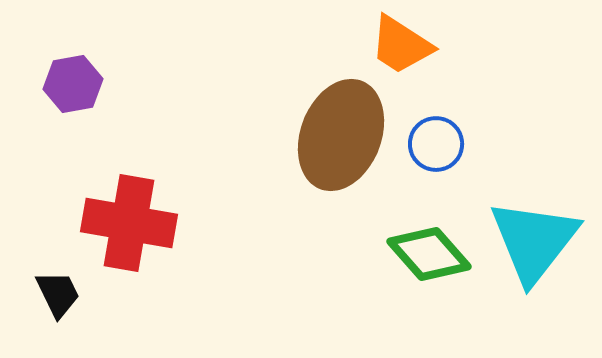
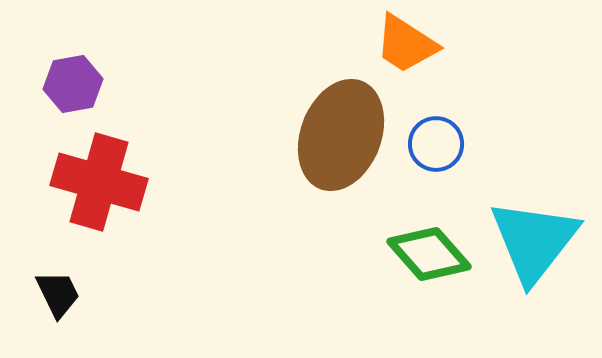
orange trapezoid: moved 5 px right, 1 px up
red cross: moved 30 px left, 41 px up; rotated 6 degrees clockwise
